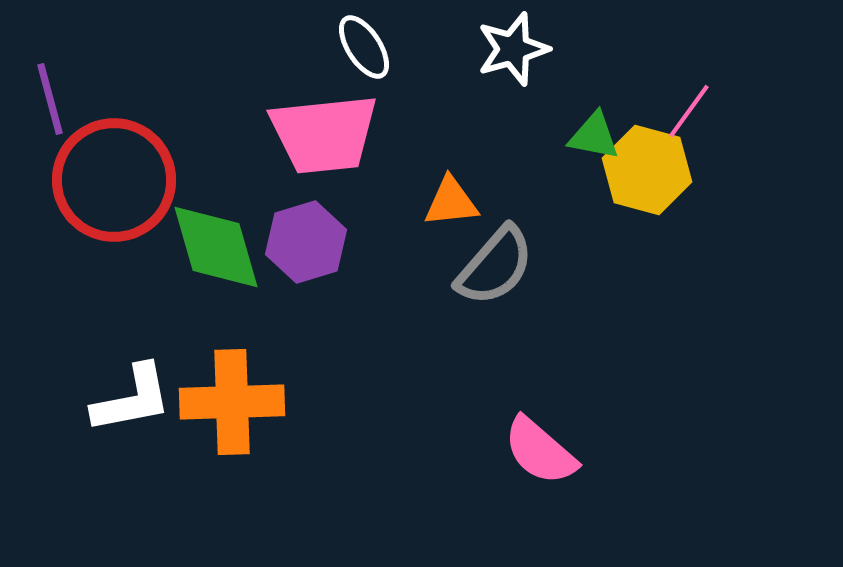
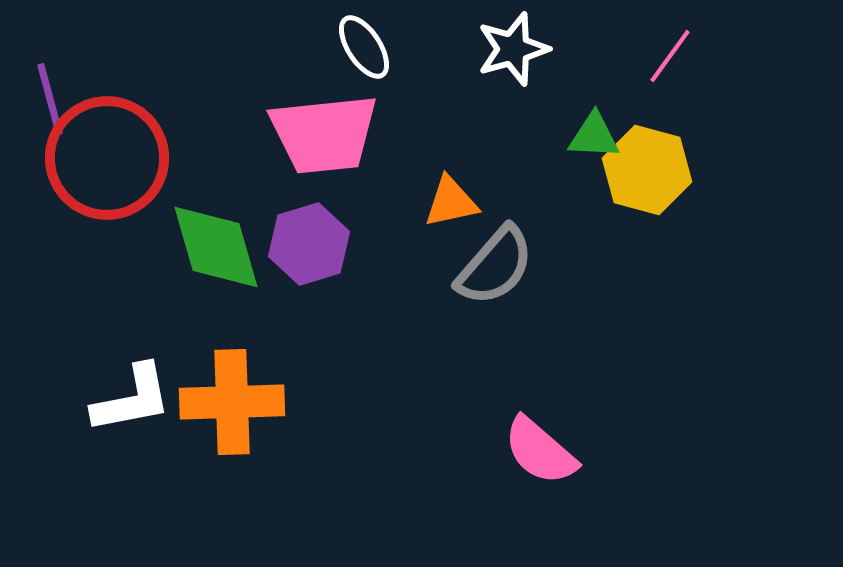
pink line: moved 19 px left, 55 px up
green triangle: rotated 8 degrees counterclockwise
red circle: moved 7 px left, 22 px up
orange triangle: rotated 6 degrees counterclockwise
purple hexagon: moved 3 px right, 2 px down
